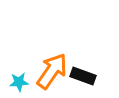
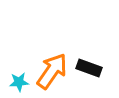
black rectangle: moved 6 px right, 8 px up
